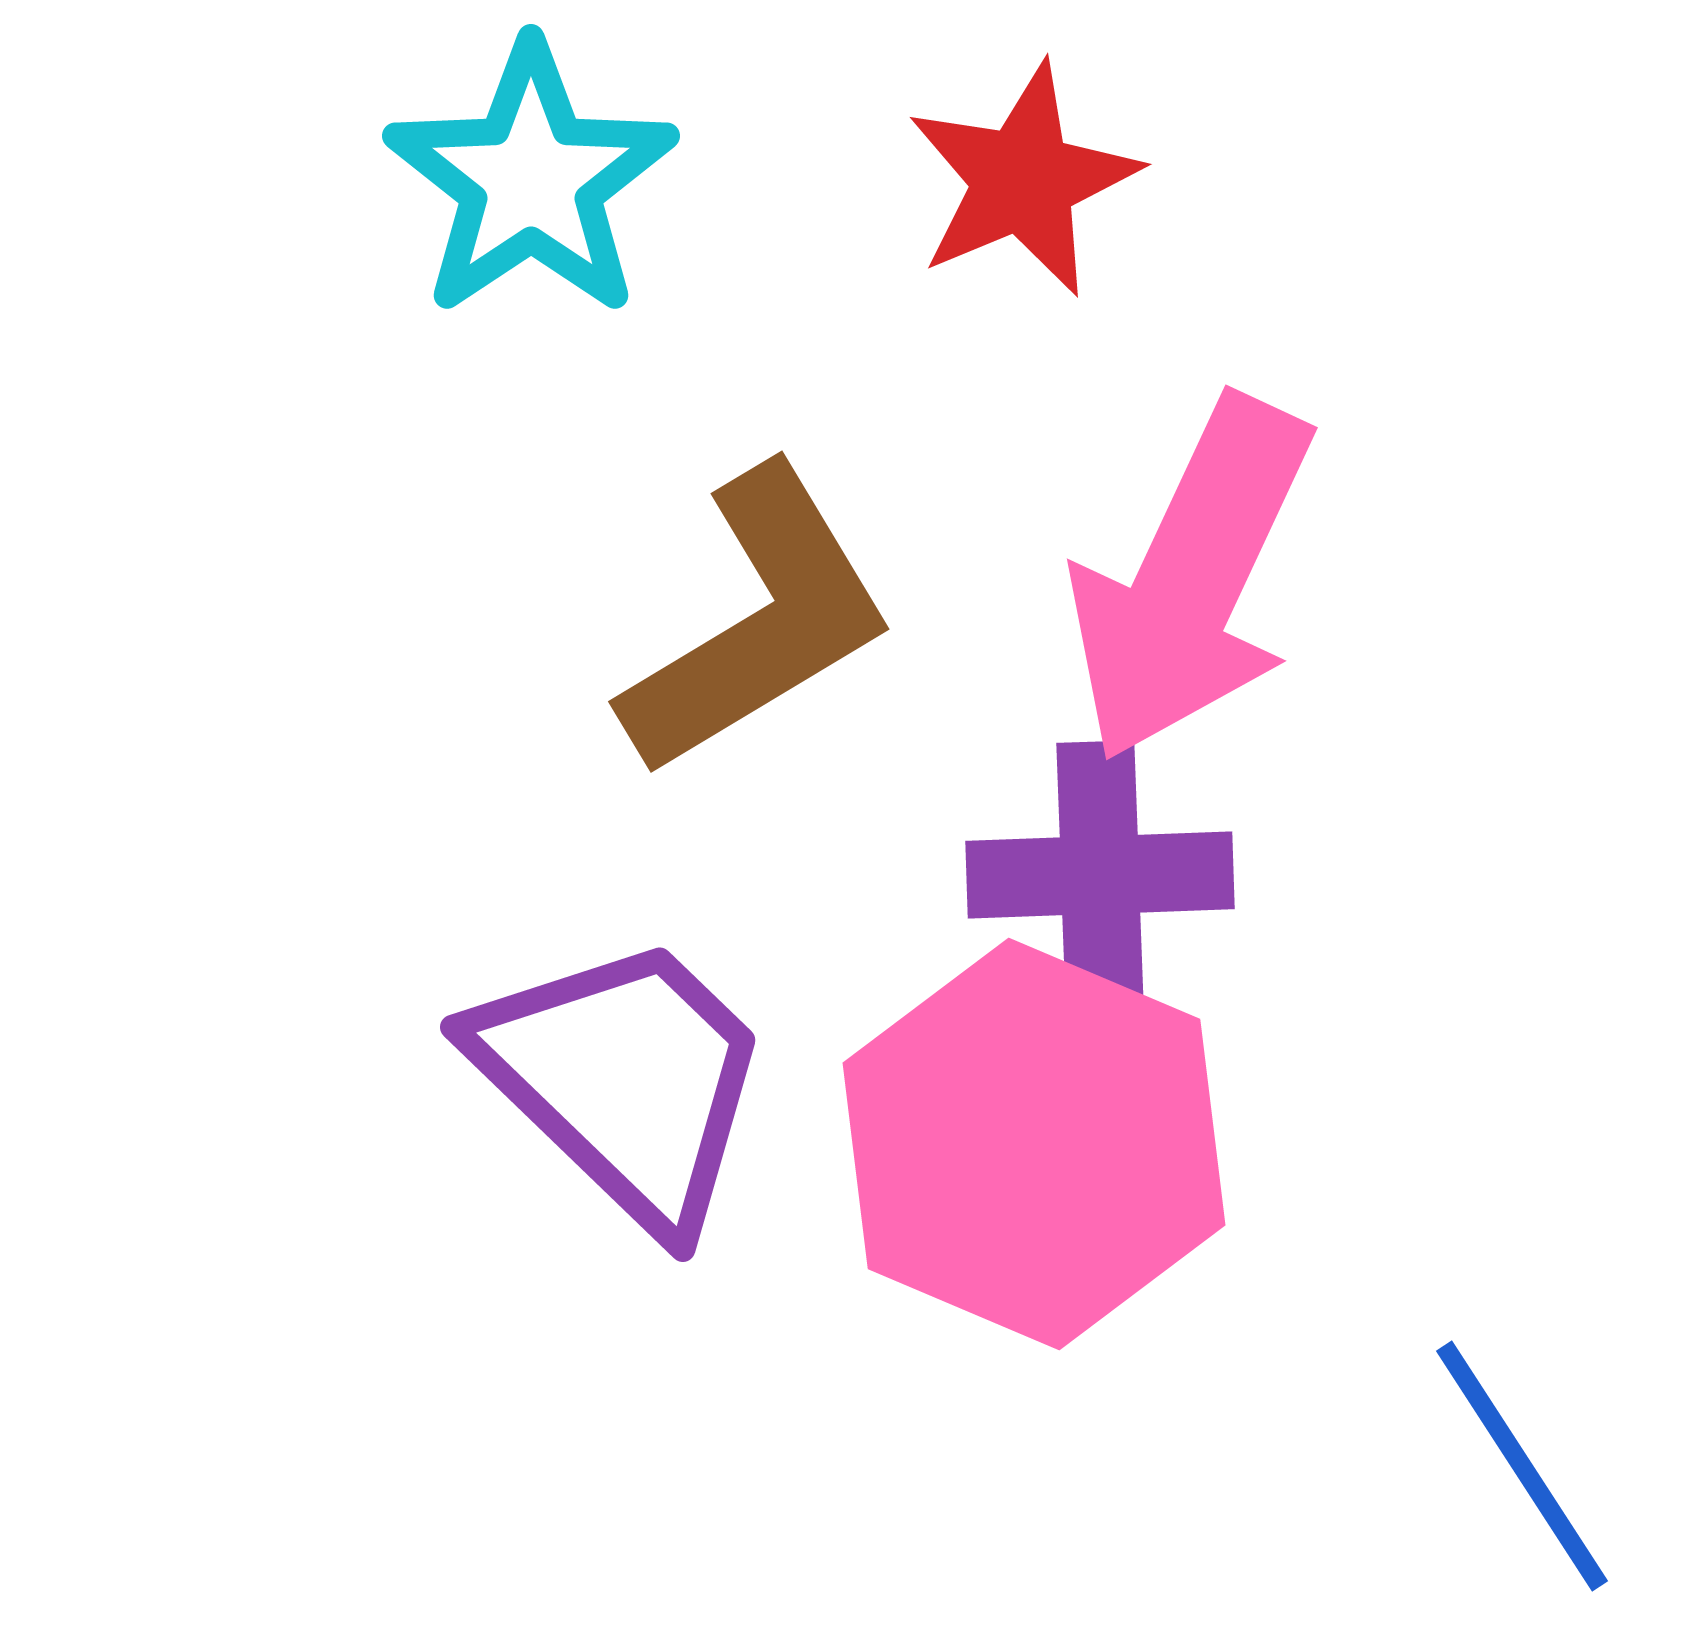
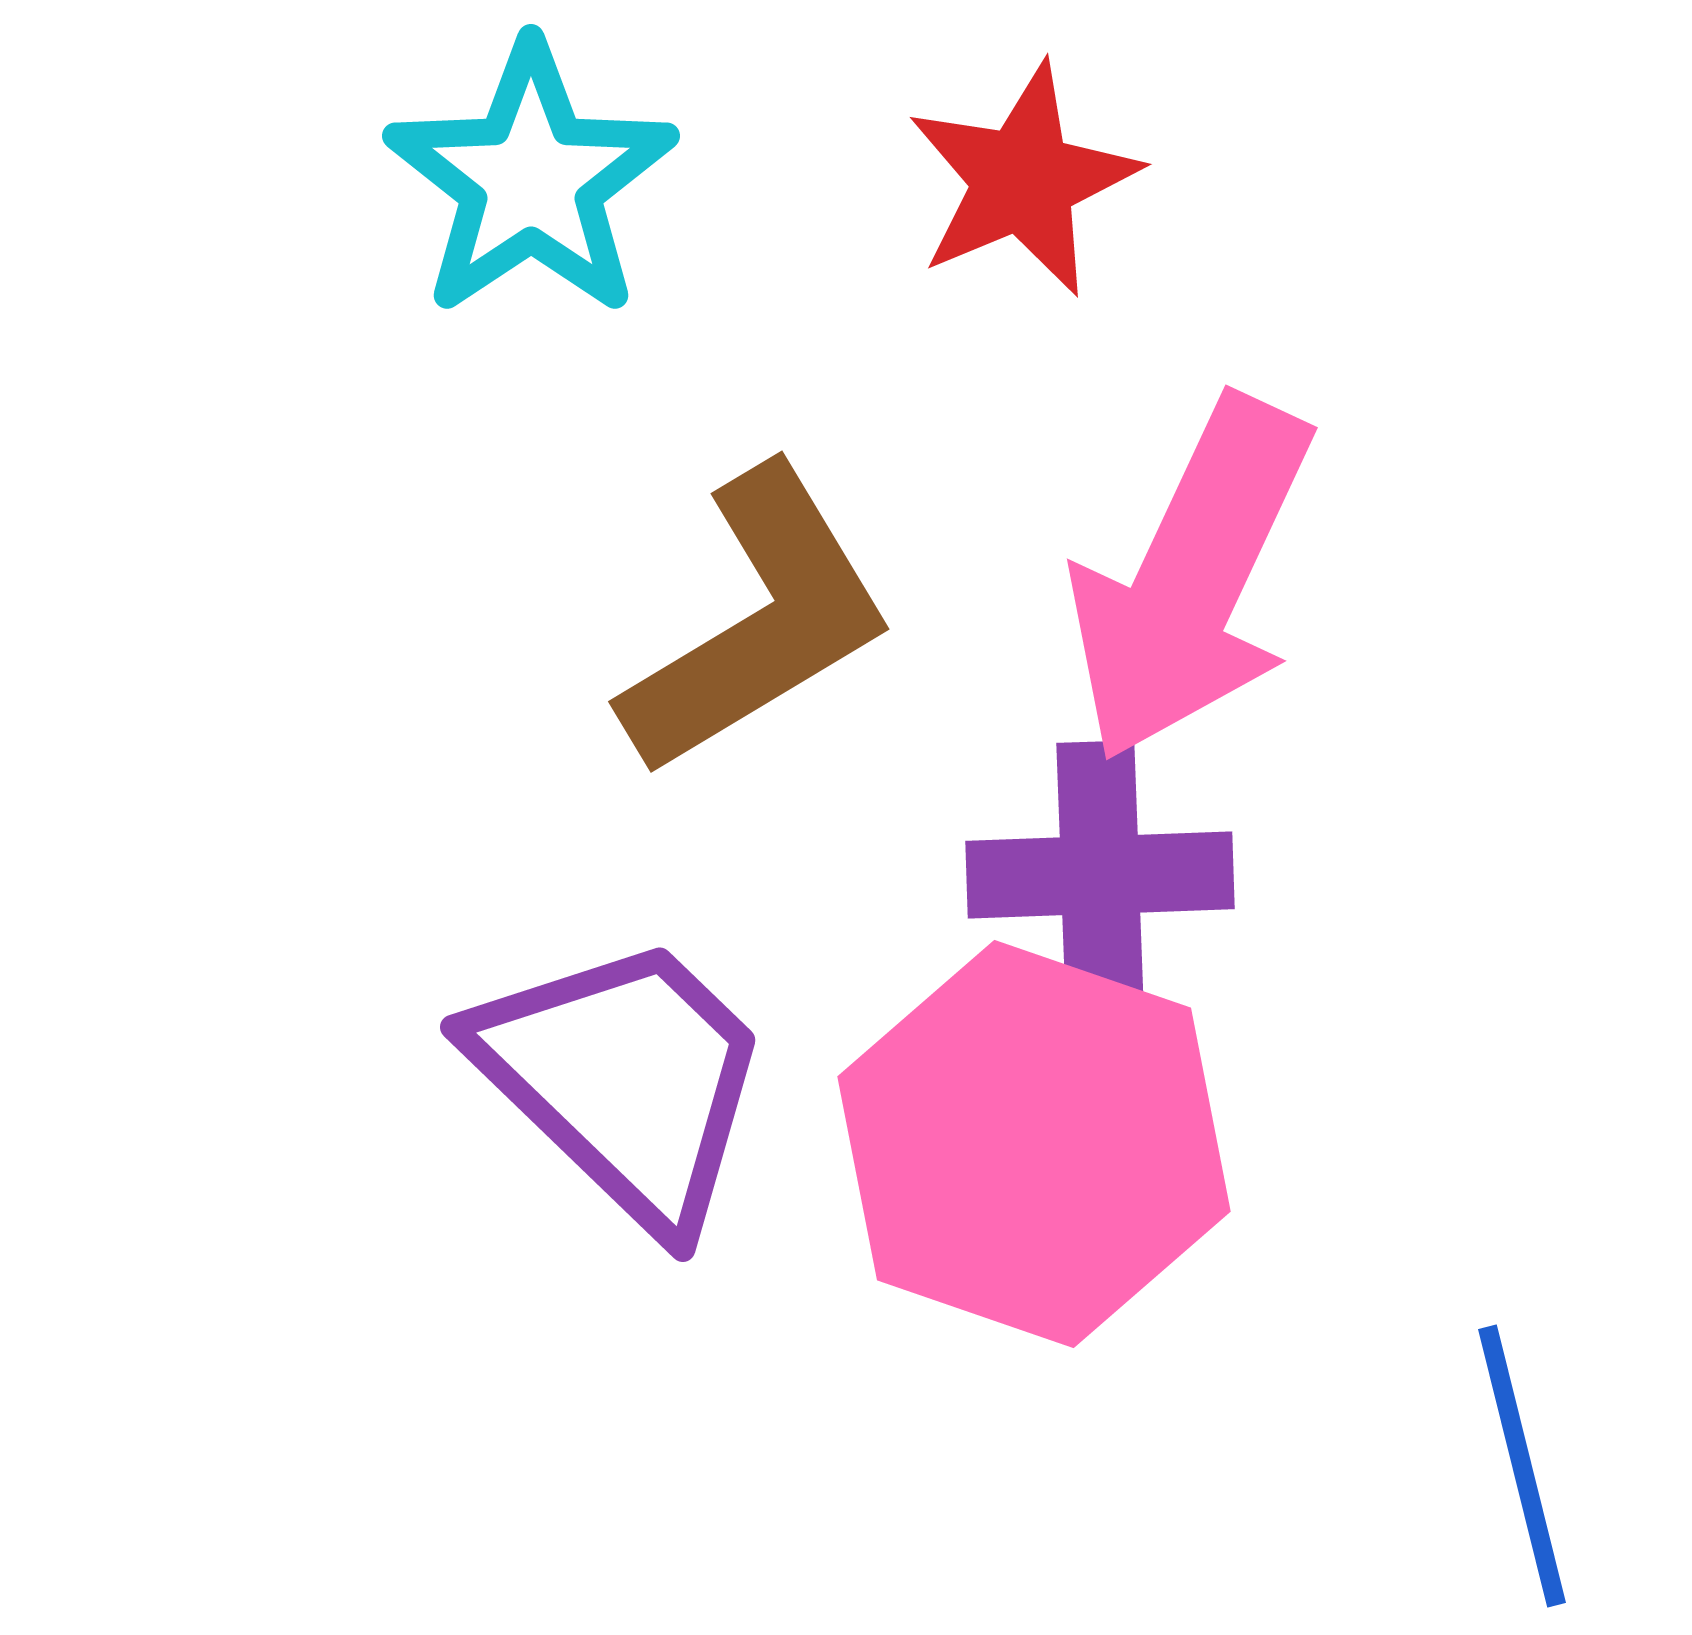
pink hexagon: rotated 4 degrees counterclockwise
blue line: rotated 19 degrees clockwise
